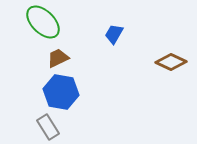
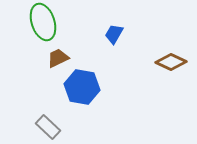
green ellipse: rotated 27 degrees clockwise
blue hexagon: moved 21 px right, 5 px up
gray rectangle: rotated 15 degrees counterclockwise
